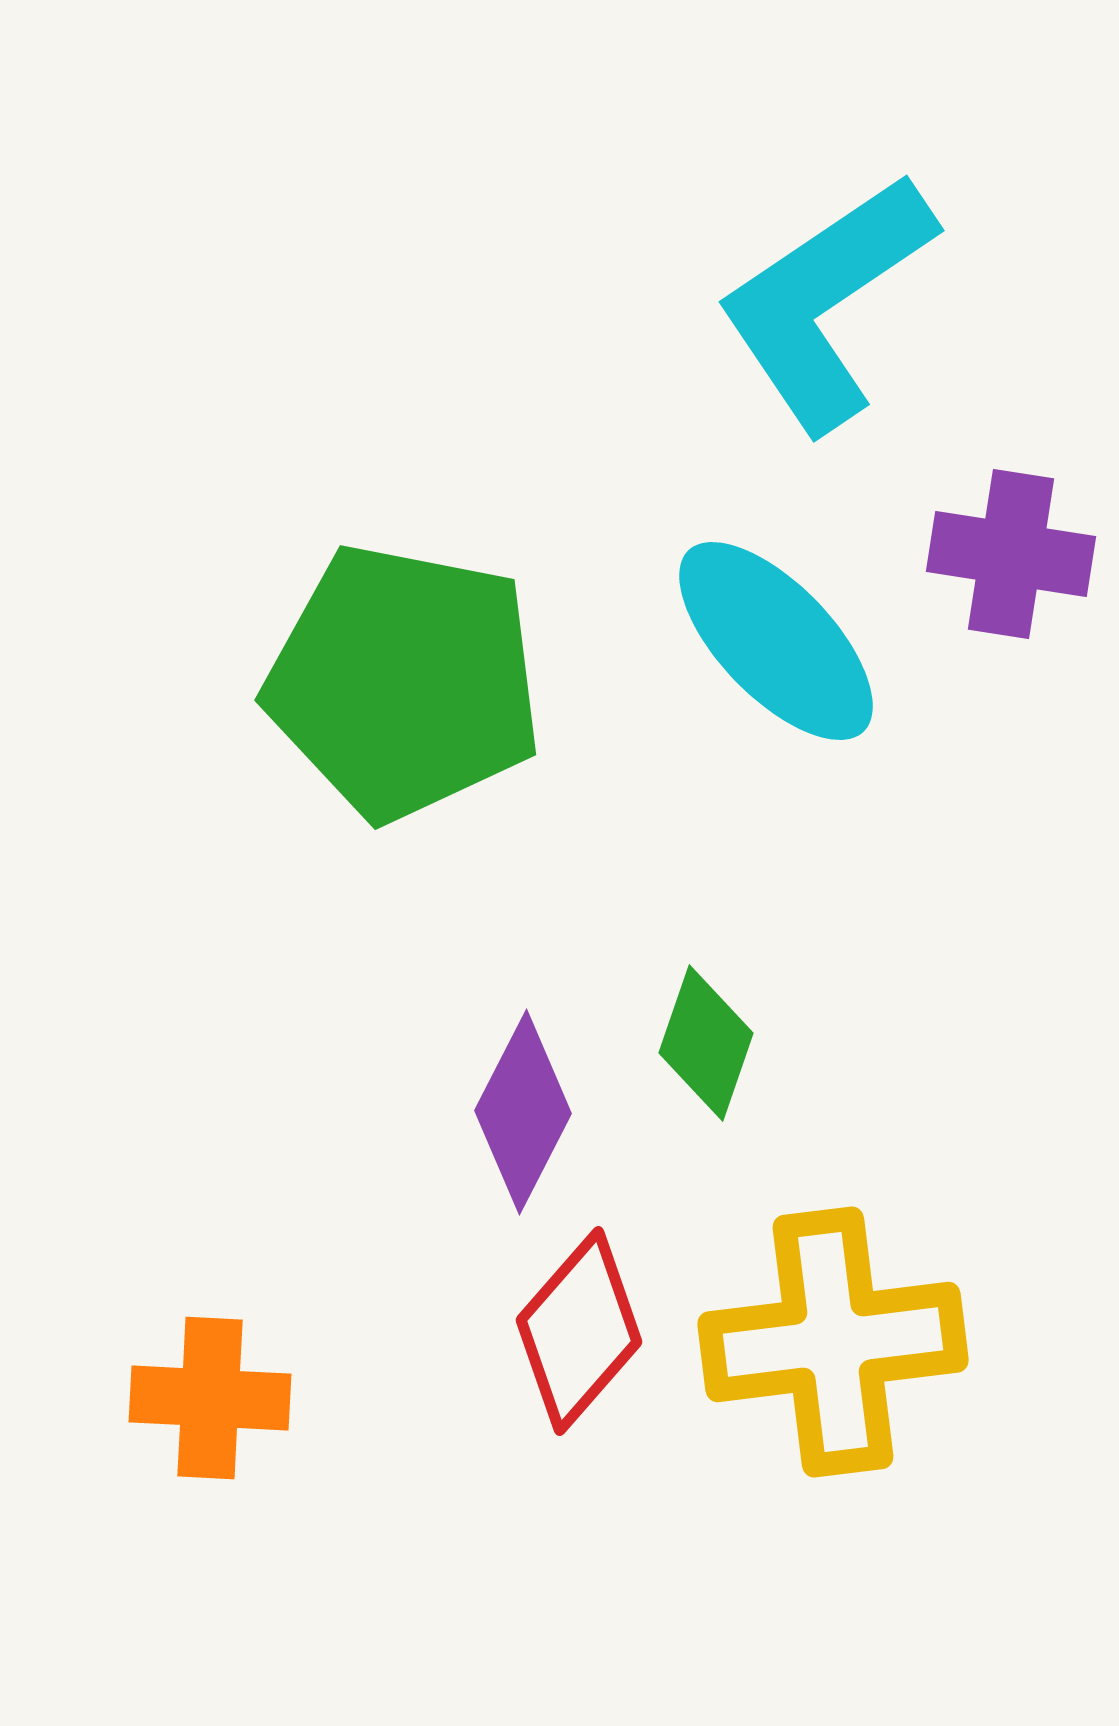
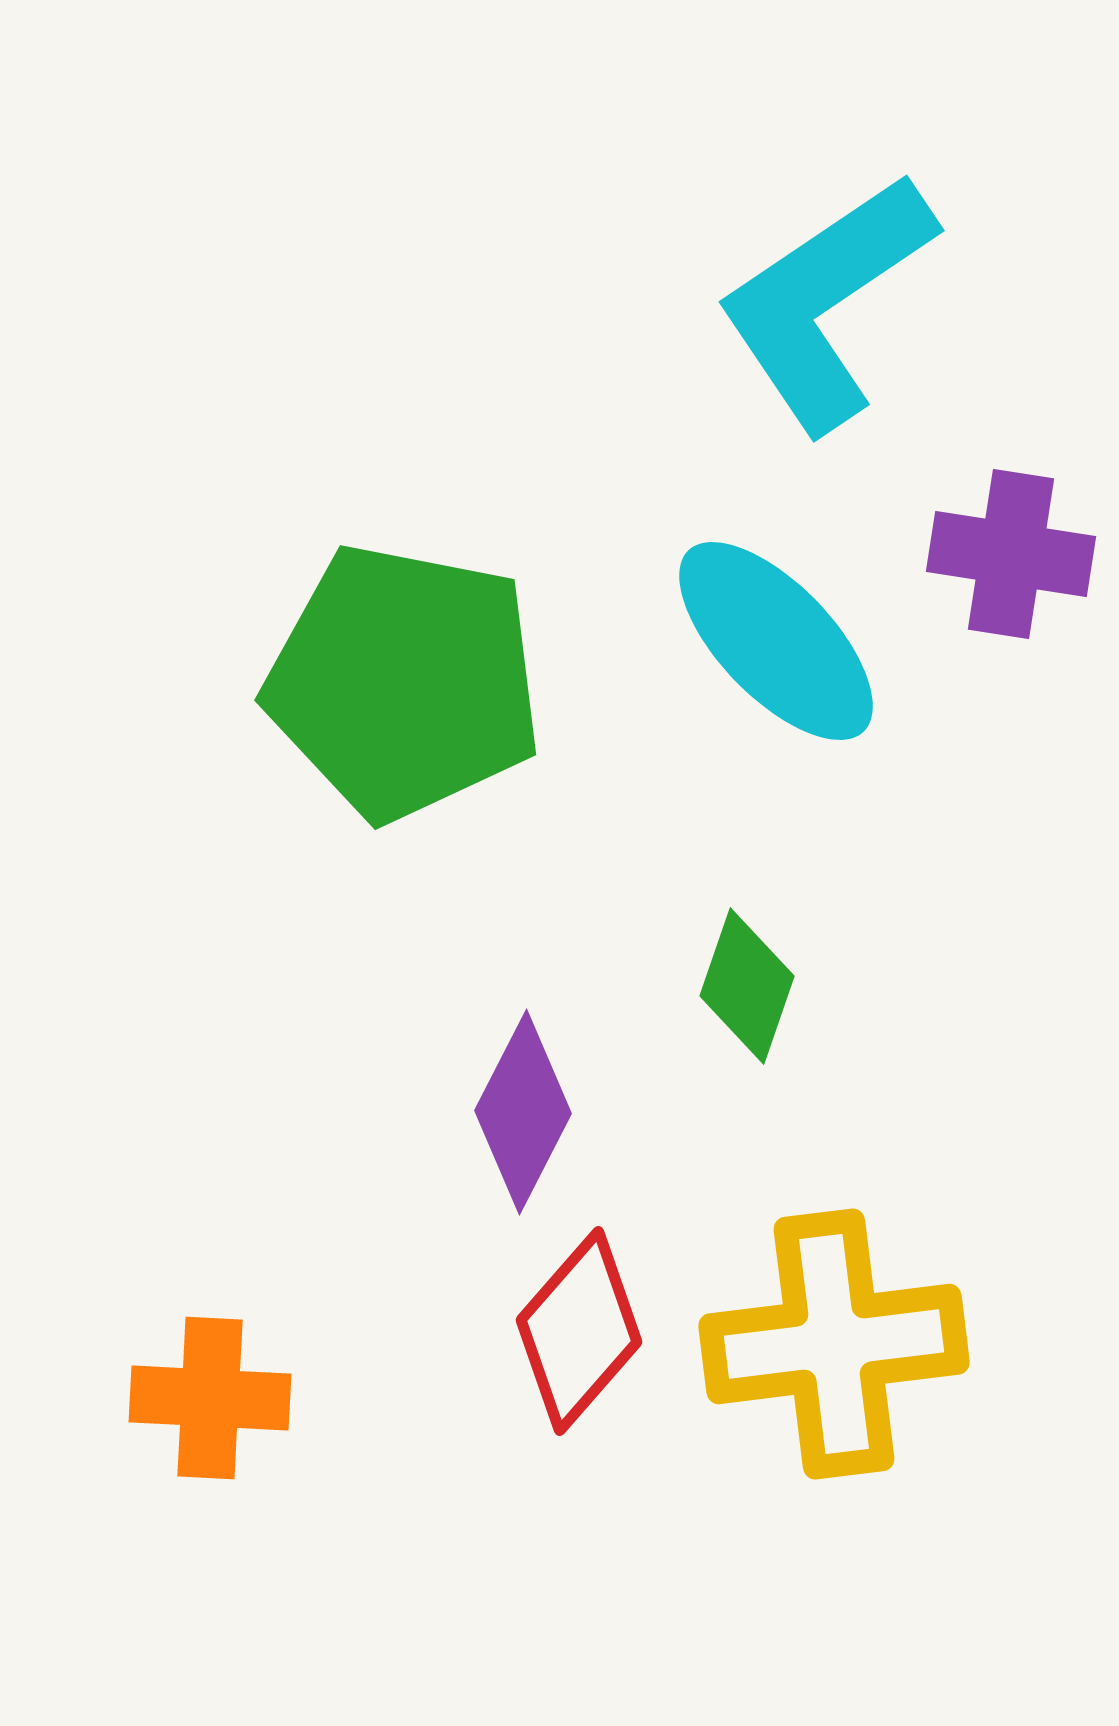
green diamond: moved 41 px right, 57 px up
yellow cross: moved 1 px right, 2 px down
